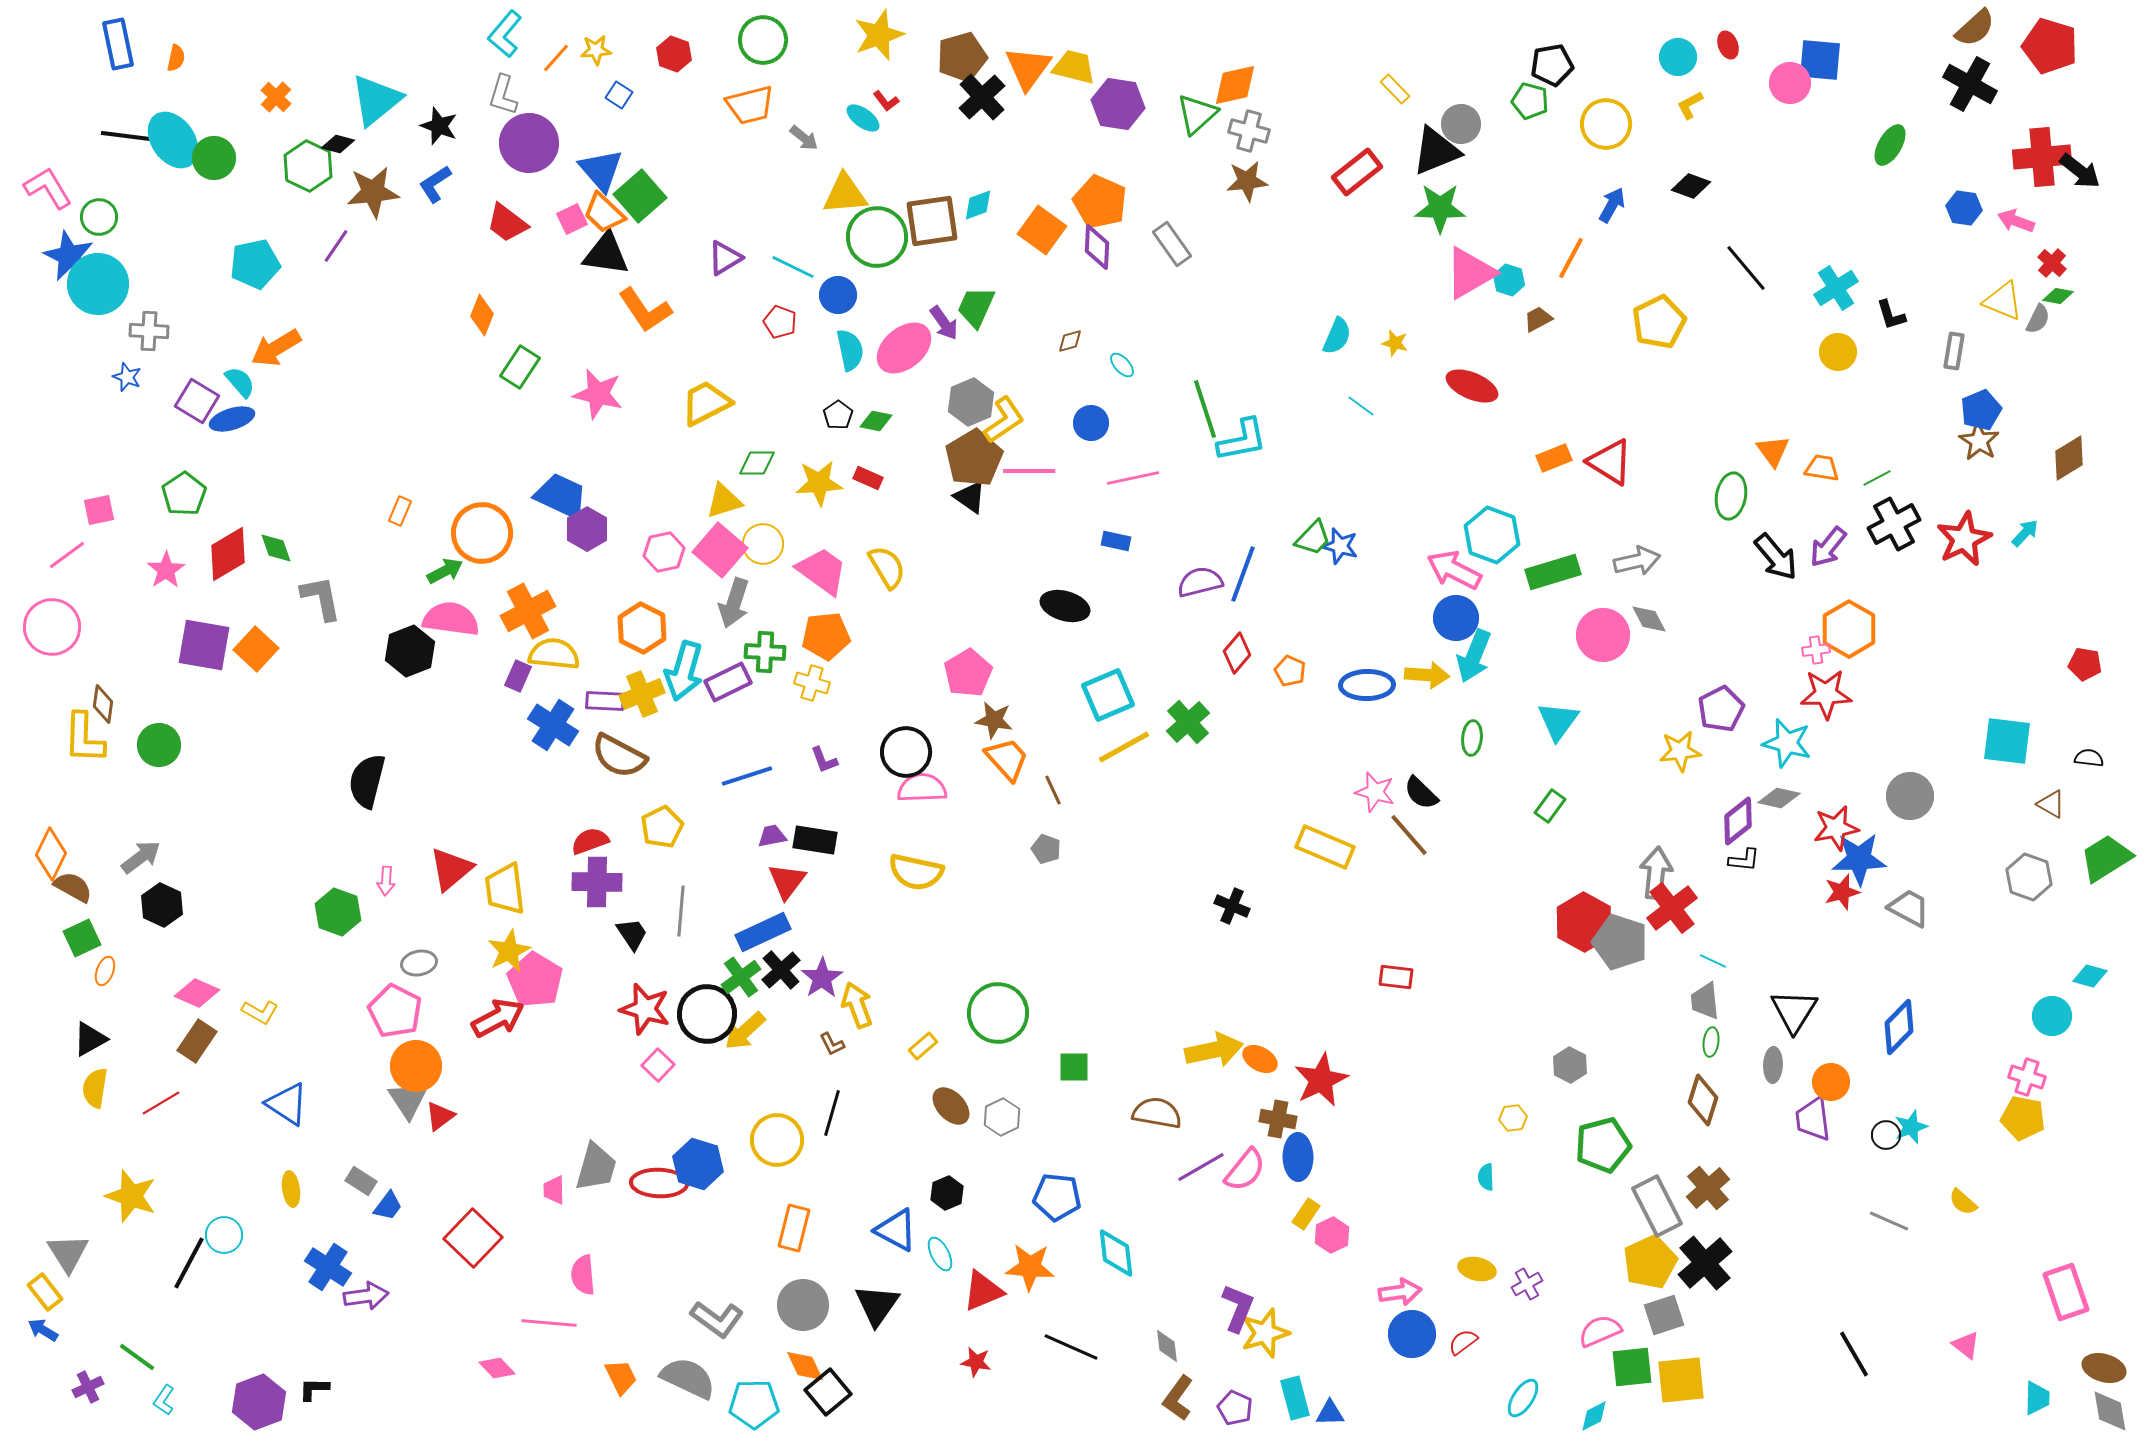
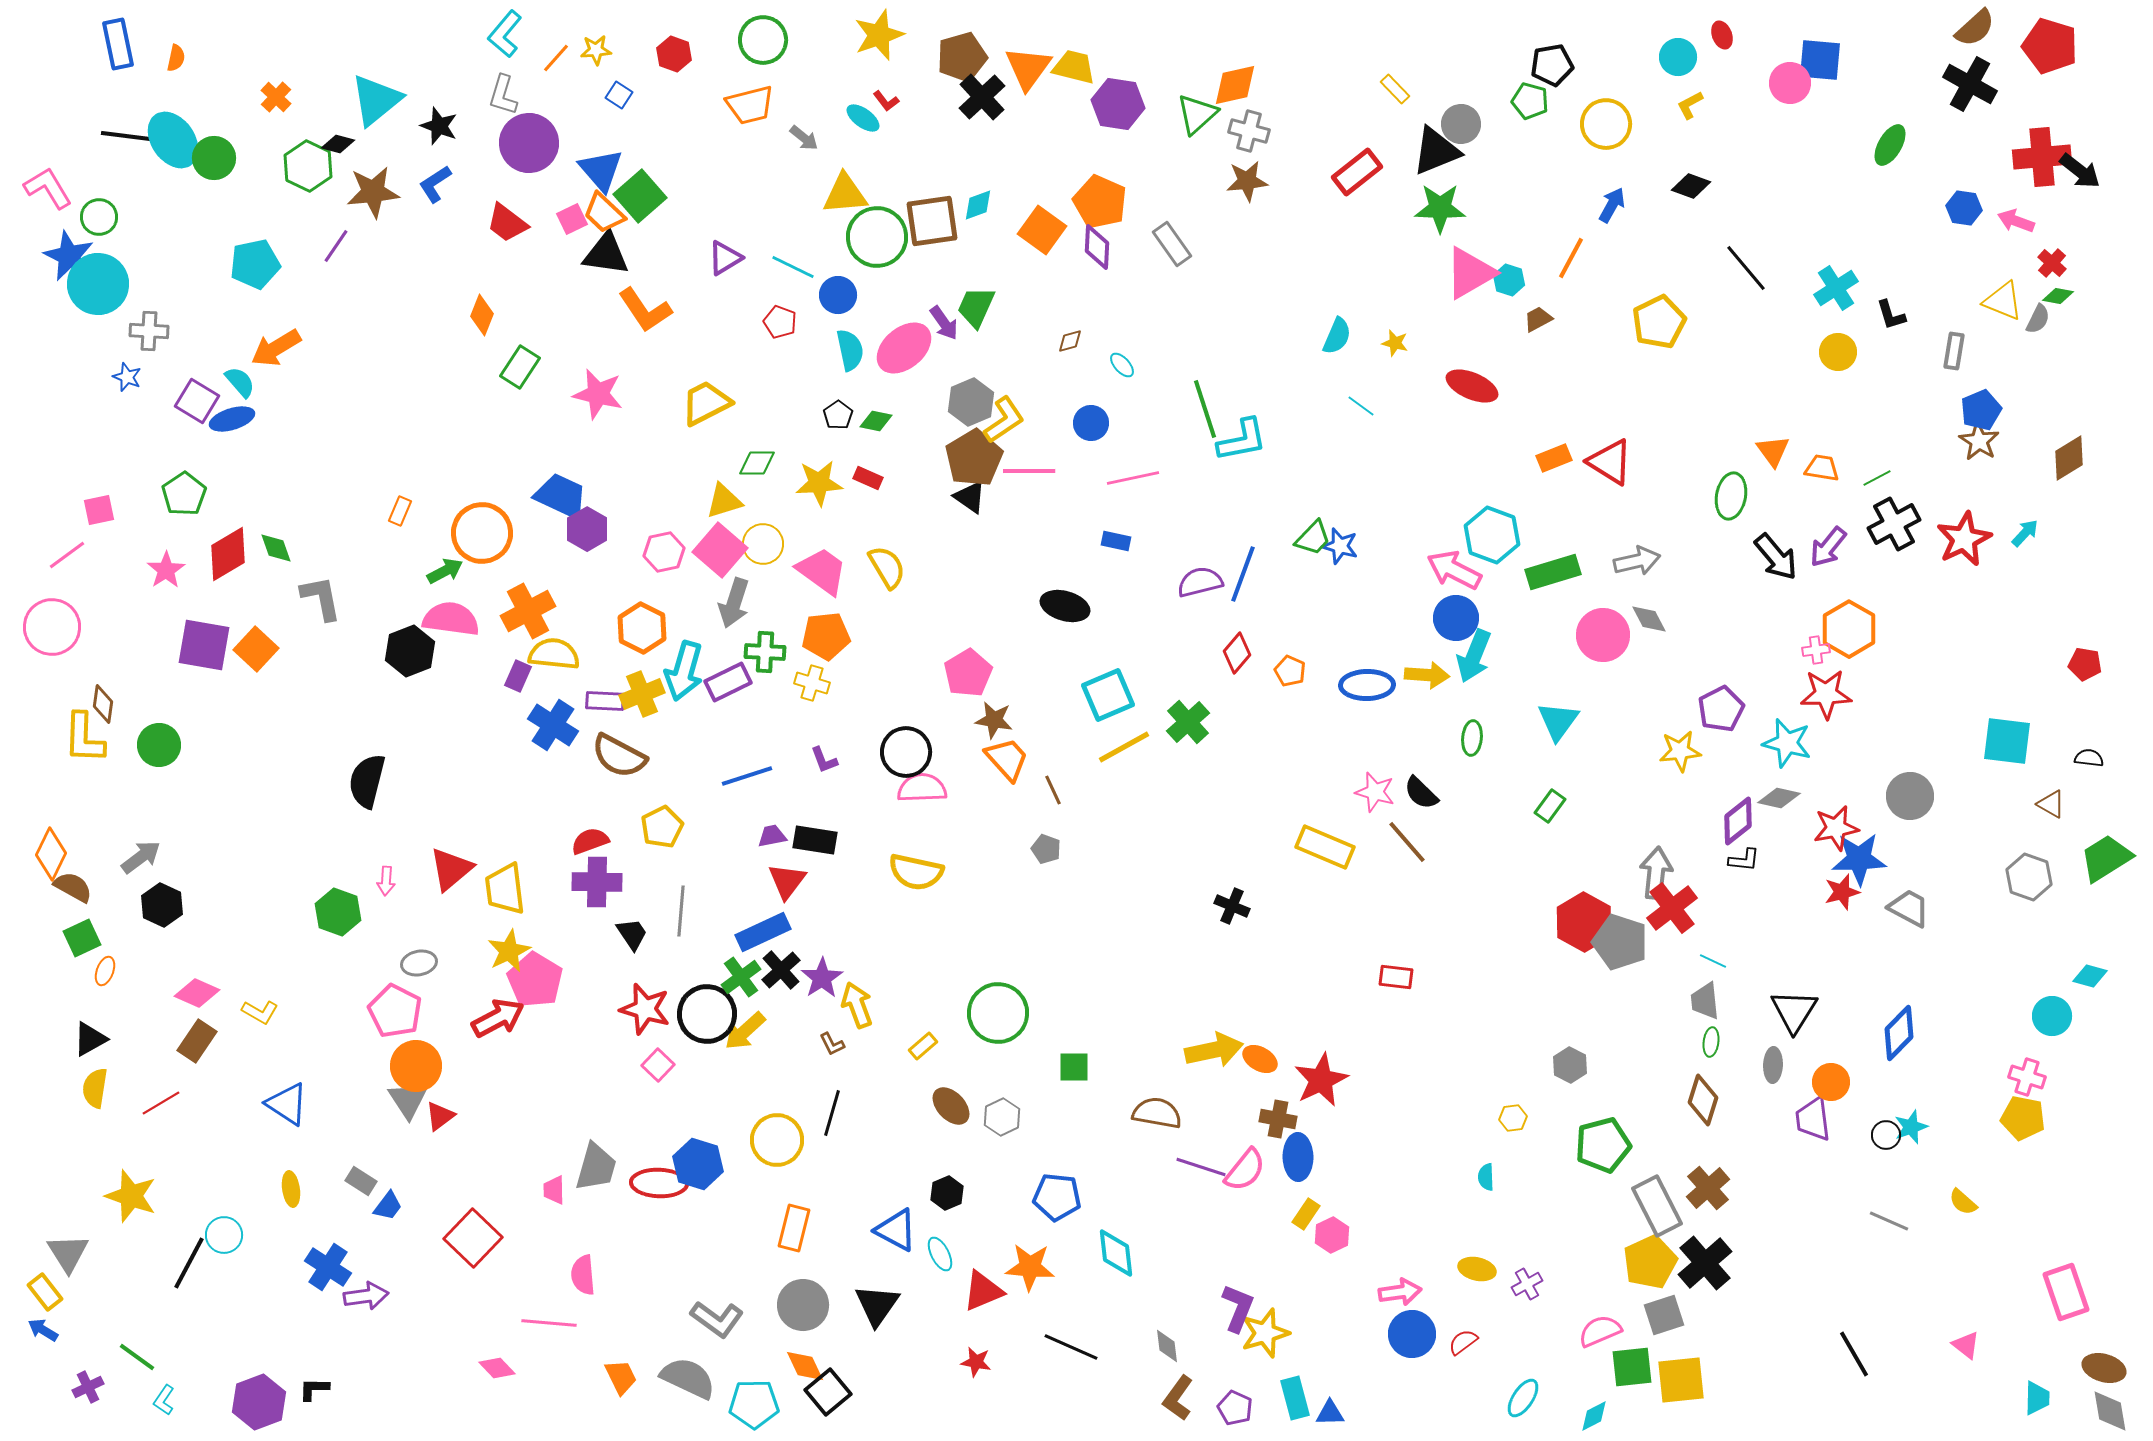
red ellipse at (1728, 45): moved 6 px left, 10 px up
brown line at (1409, 835): moved 2 px left, 7 px down
blue diamond at (1899, 1027): moved 6 px down
purple line at (1201, 1167): rotated 48 degrees clockwise
